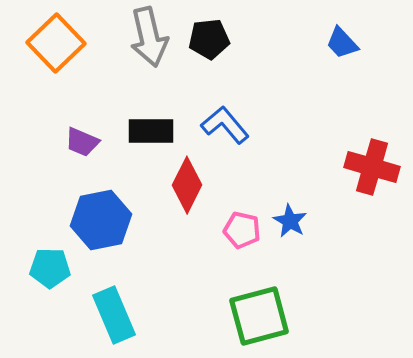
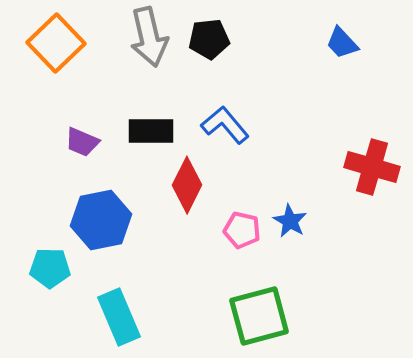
cyan rectangle: moved 5 px right, 2 px down
